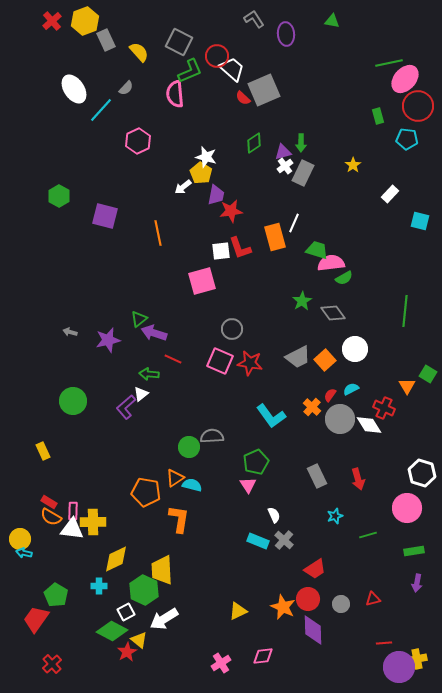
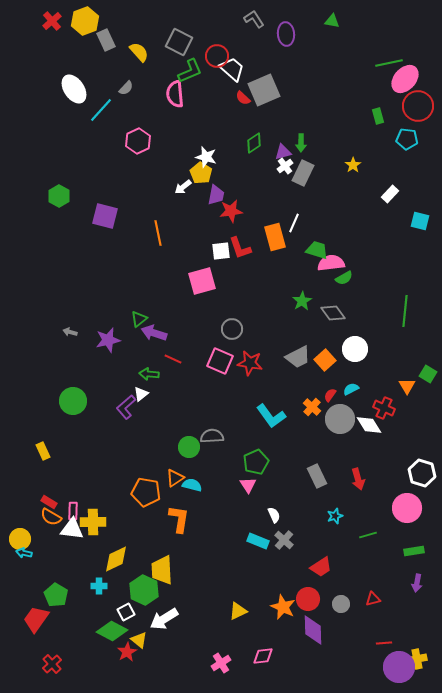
red trapezoid at (315, 569): moved 6 px right, 2 px up
